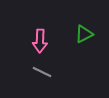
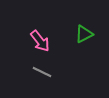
pink arrow: rotated 40 degrees counterclockwise
